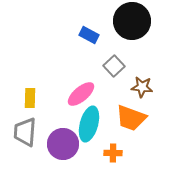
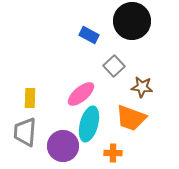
purple circle: moved 2 px down
